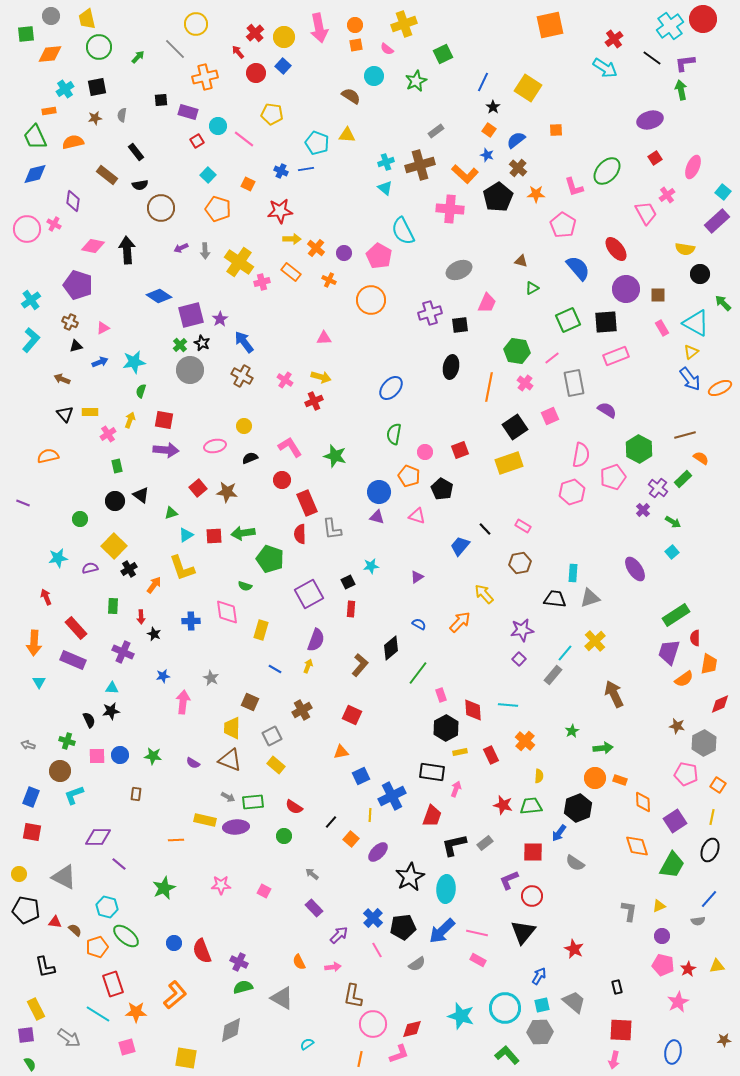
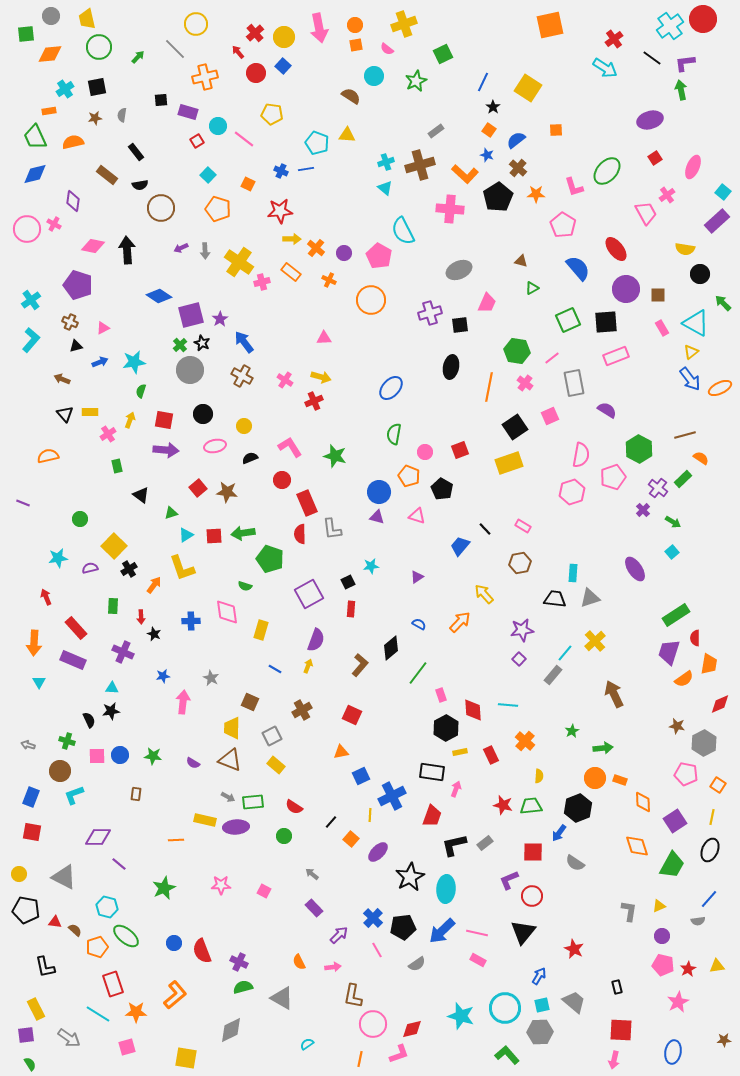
black circle at (115, 501): moved 88 px right, 87 px up
